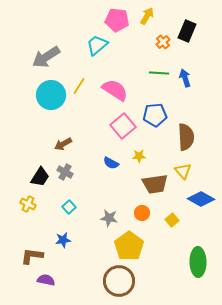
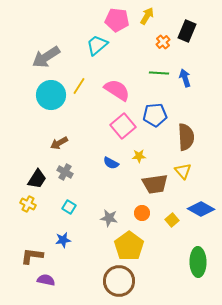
pink semicircle: moved 2 px right
brown arrow: moved 4 px left, 1 px up
black trapezoid: moved 3 px left, 2 px down
blue diamond: moved 10 px down
cyan square: rotated 16 degrees counterclockwise
